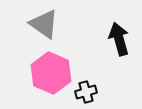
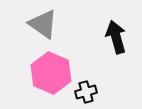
gray triangle: moved 1 px left
black arrow: moved 3 px left, 2 px up
